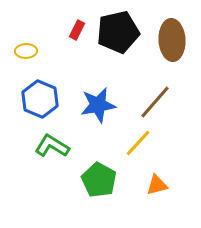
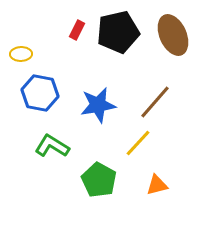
brown ellipse: moved 1 px right, 5 px up; rotated 21 degrees counterclockwise
yellow ellipse: moved 5 px left, 3 px down
blue hexagon: moved 6 px up; rotated 12 degrees counterclockwise
